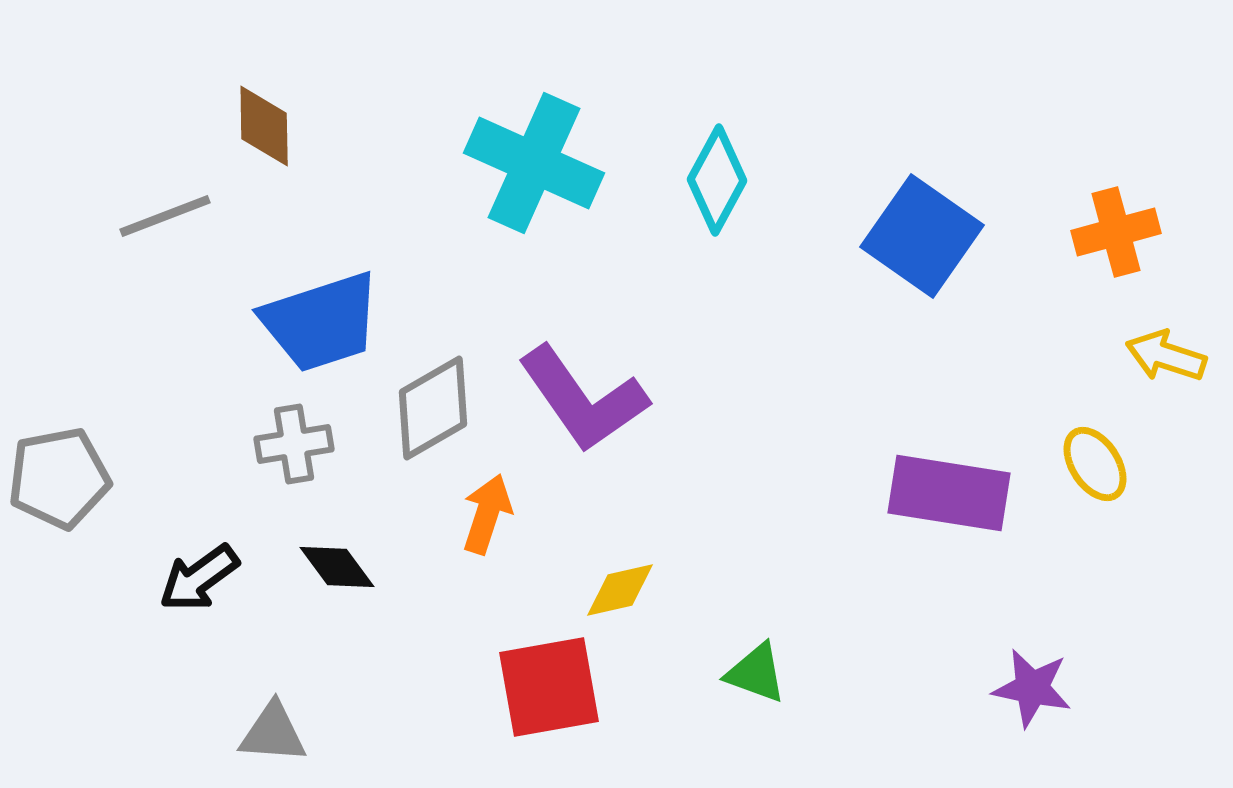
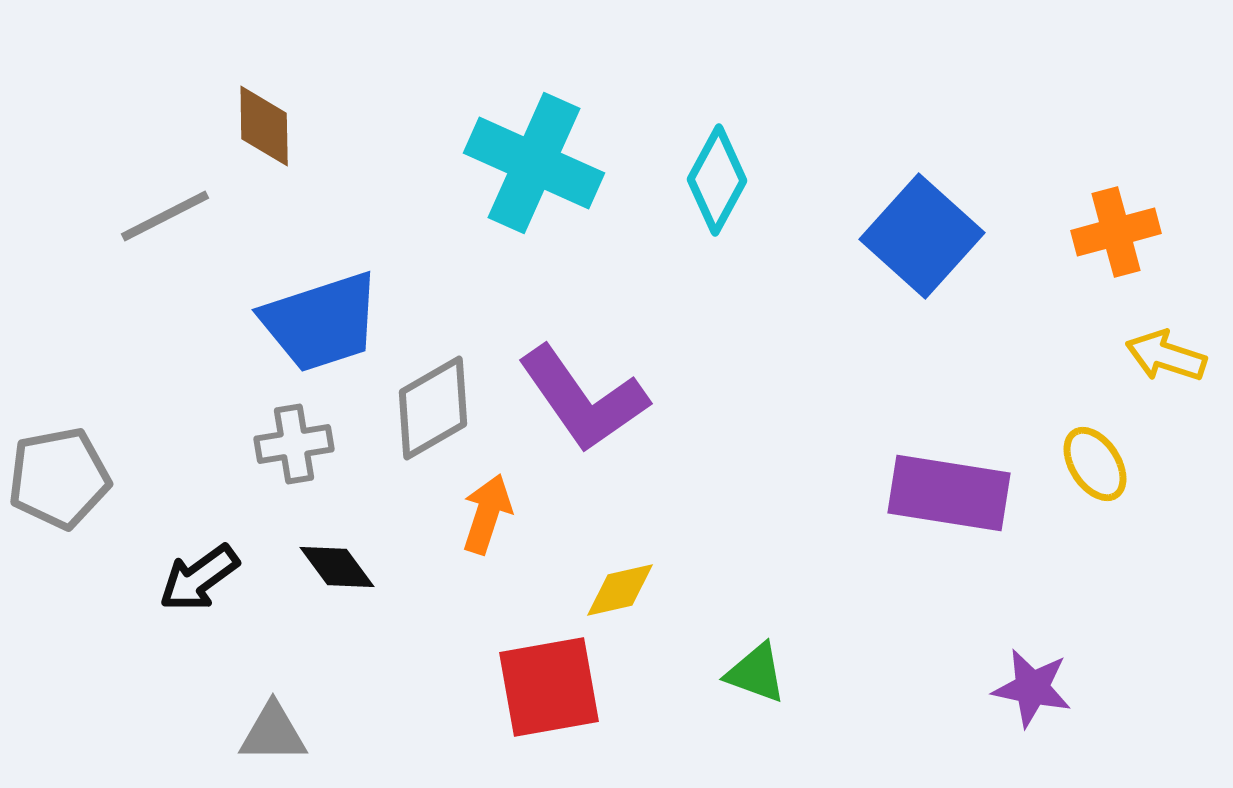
gray line: rotated 6 degrees counterclockwise
blue square: rotated 7 degrees clockwise
gray triangle: rotated 4 degrees counterclockwise
